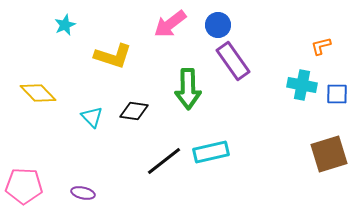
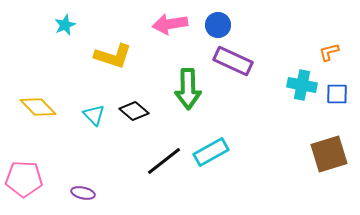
pink arrow: rotated 28 degrees clockwise
orange L-shape: moved 8 px right, 6 px down
purple rectangle: rotated 30 degrees counterclockwise
yellow diamond: moved 14 px down
black diamond: rotated 32 degrees clockwise
cyan triangle: moved 2 px right, 2 px up
cyan rectangle: rotated 16 degrees counterclockwise
pink pentagon: moved 7 px up
